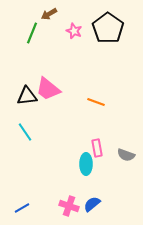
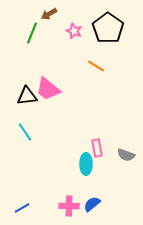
orange line: moved 36 px up; rotated 12 degrees clockwise
pink cross: rotated 18 degrees counterclockwise
